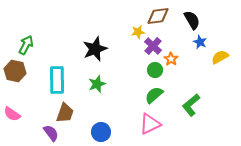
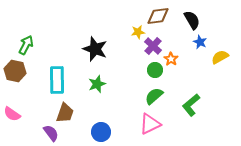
black star: rotated 30 degrees counterclockwise
green semicircle: moved 1 px down
